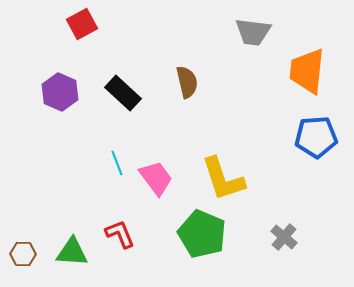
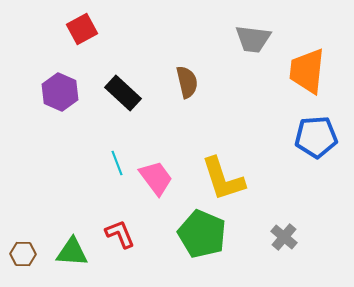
red square: moved 5 px down
gray trapezoid: moved 7 px down
